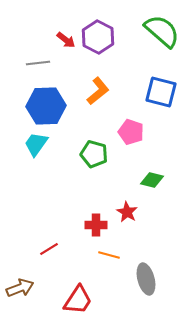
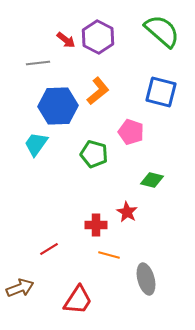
blue hexagon: moved 12 px right
